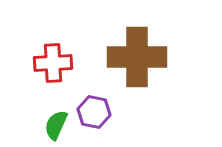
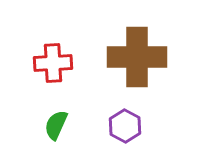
purple hexagon: moved 31 px right, 14 px down; rotated 16 degrees clockwise
